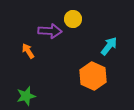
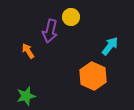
yellow circle: moved 2 px left, 2 px up
purple arrow: rotated 100 degrees clockwise
cyan arrow: moved 1 px right
